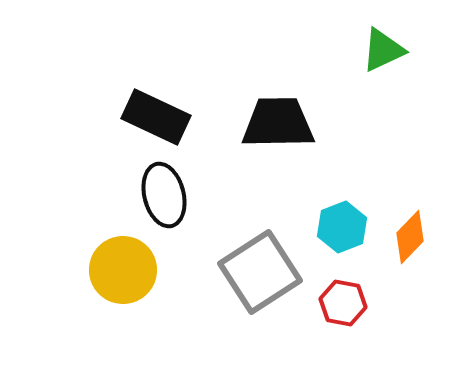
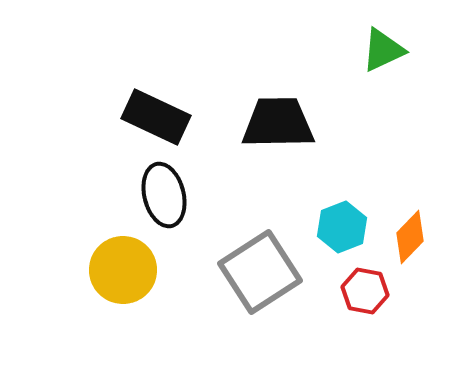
red hexagon: moved 22 px right, 12 px up
